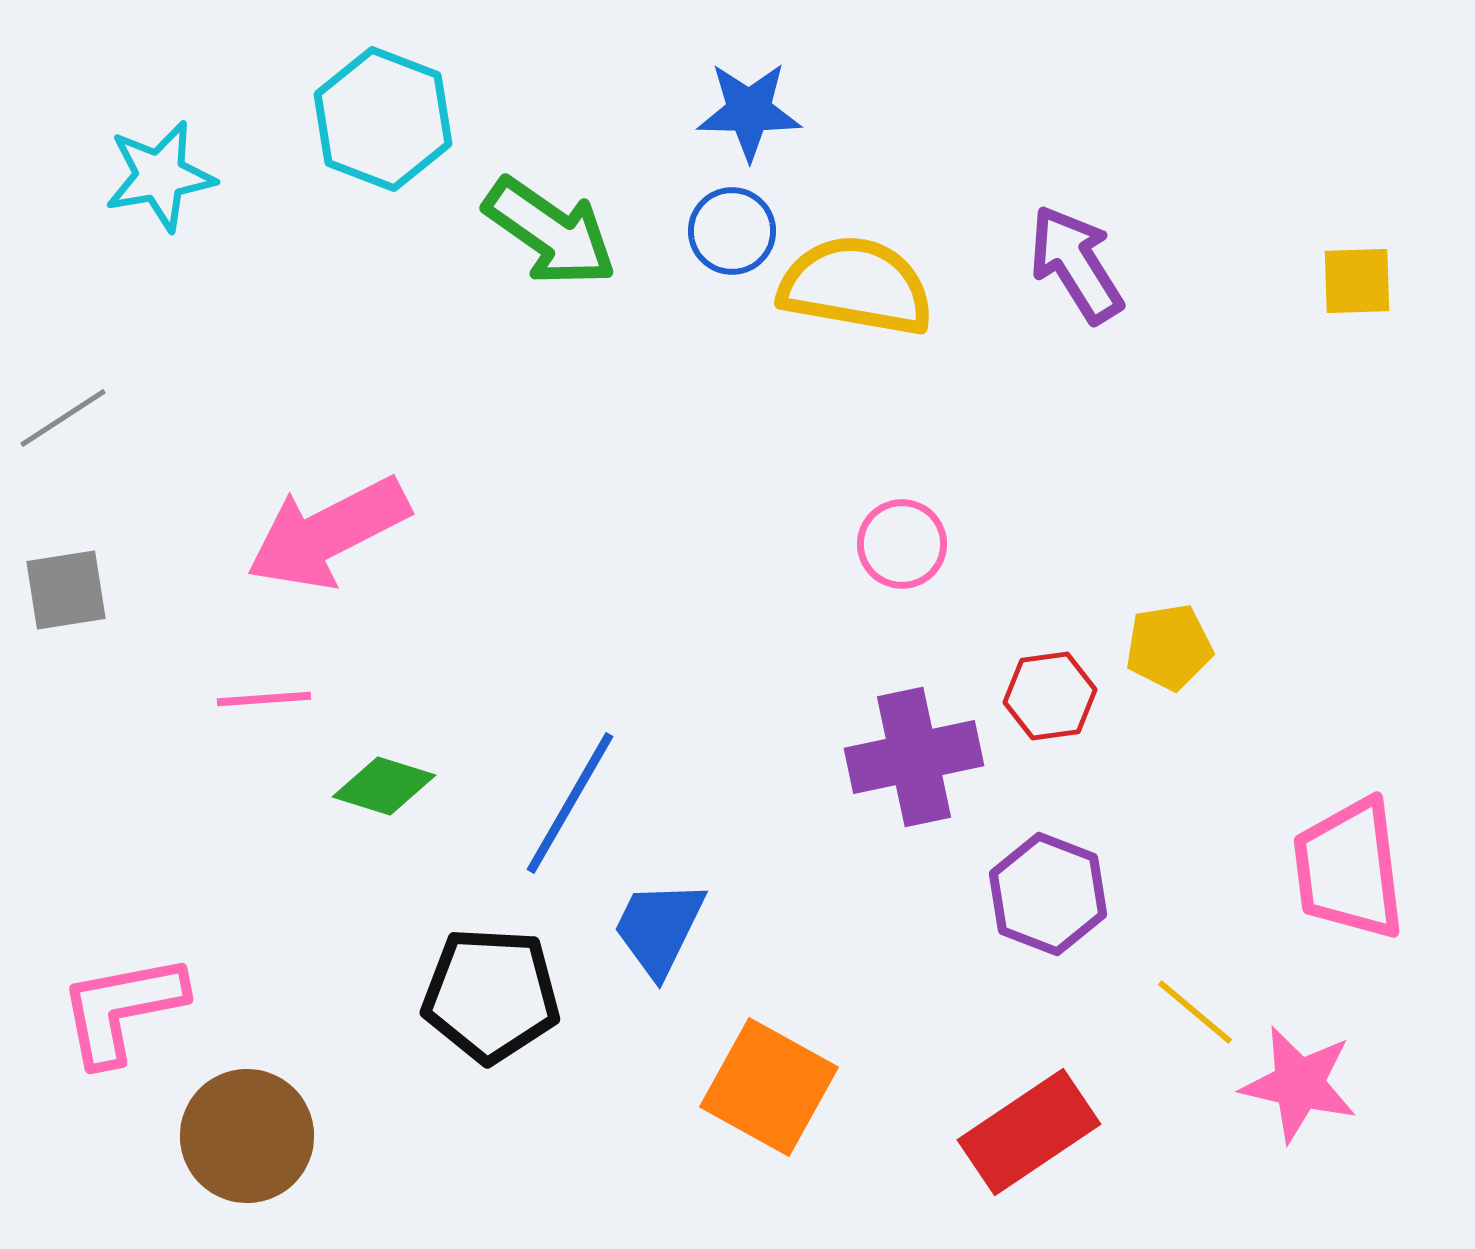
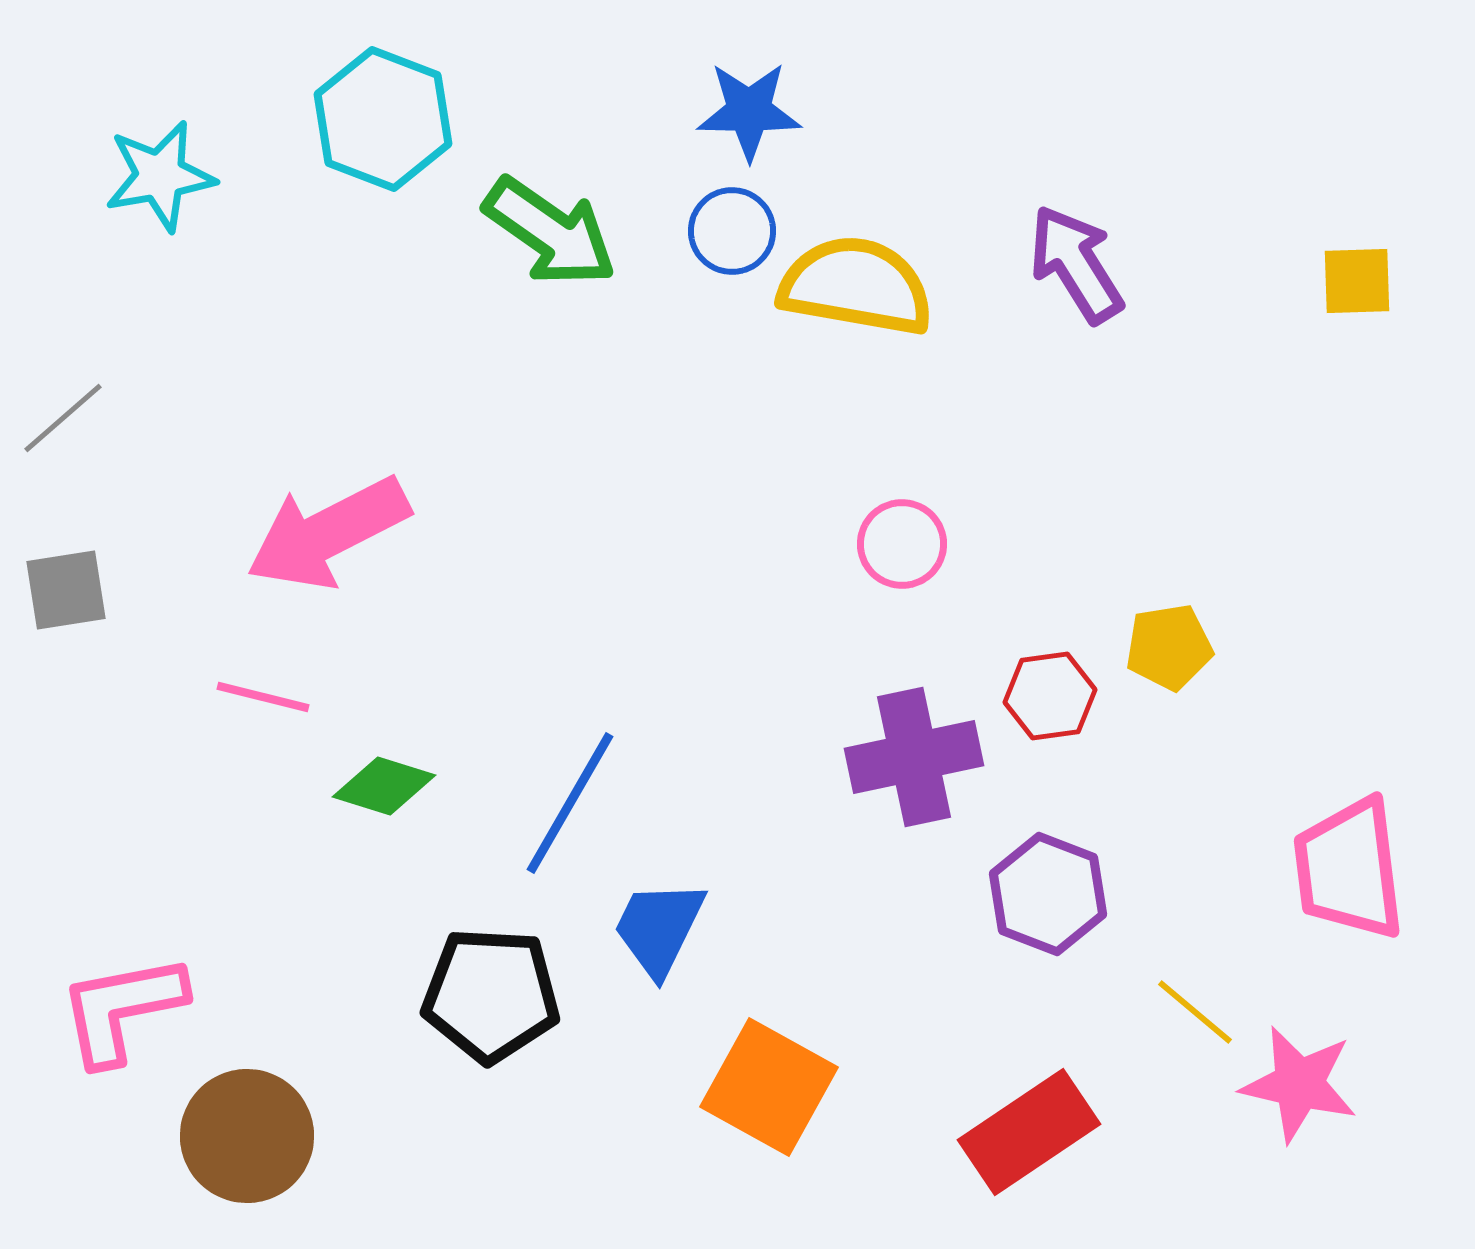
gray line: rotated 8 degrees counterclockwise
pink line: moved 1 px left, 2 px up; rotated 18 degrees clockwise
